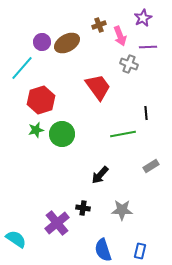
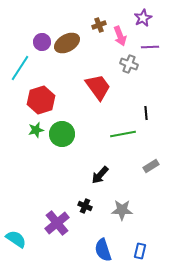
purple line: moved 2 px right
cyan line: moved 2 px left; rotated 8 degrees counterclockwise
black cross: moved 2 px right, 2 px up; rotated 16 degrees clockwise
